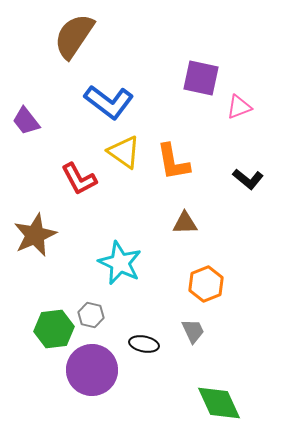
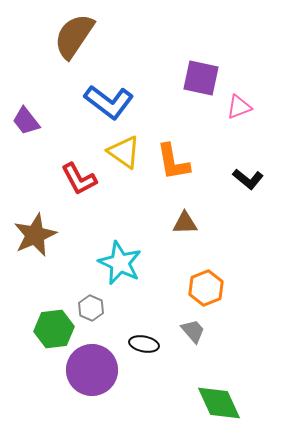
orange hexagon: moved 4 px down
gray hexagon: moved 7 px up; rotated 10 degrees clockwise
gray trapezoid: rotated 16 degrees counterclockwise
